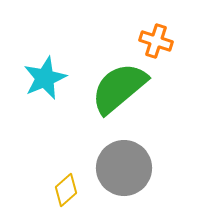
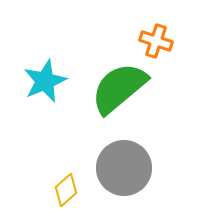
cyan star: moved 3 px down
